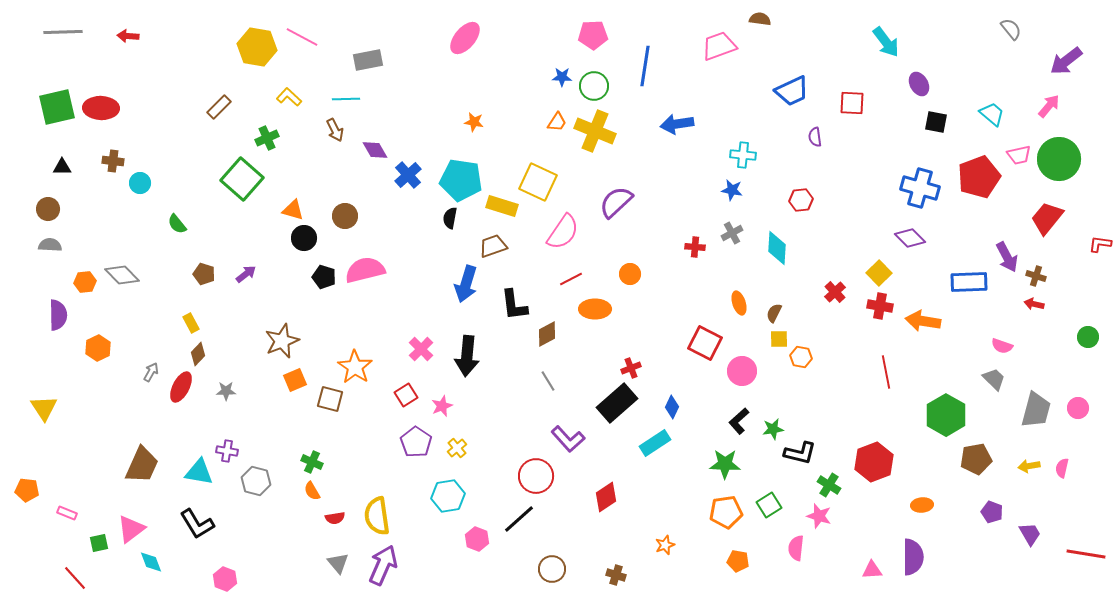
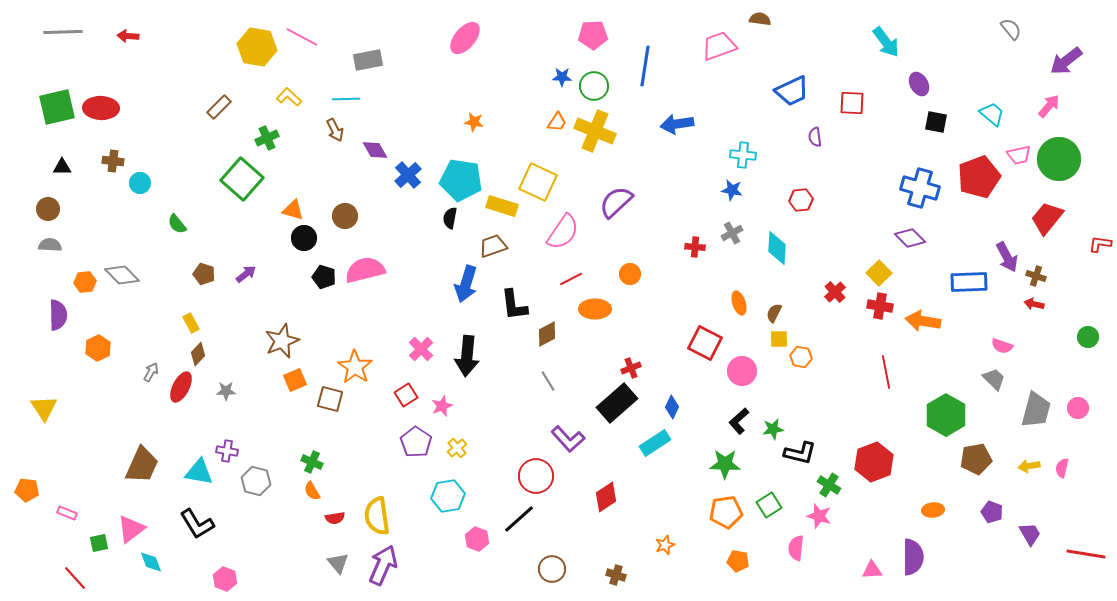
orange ellipse at (922, 505): moved 11 px right, 5 px down
